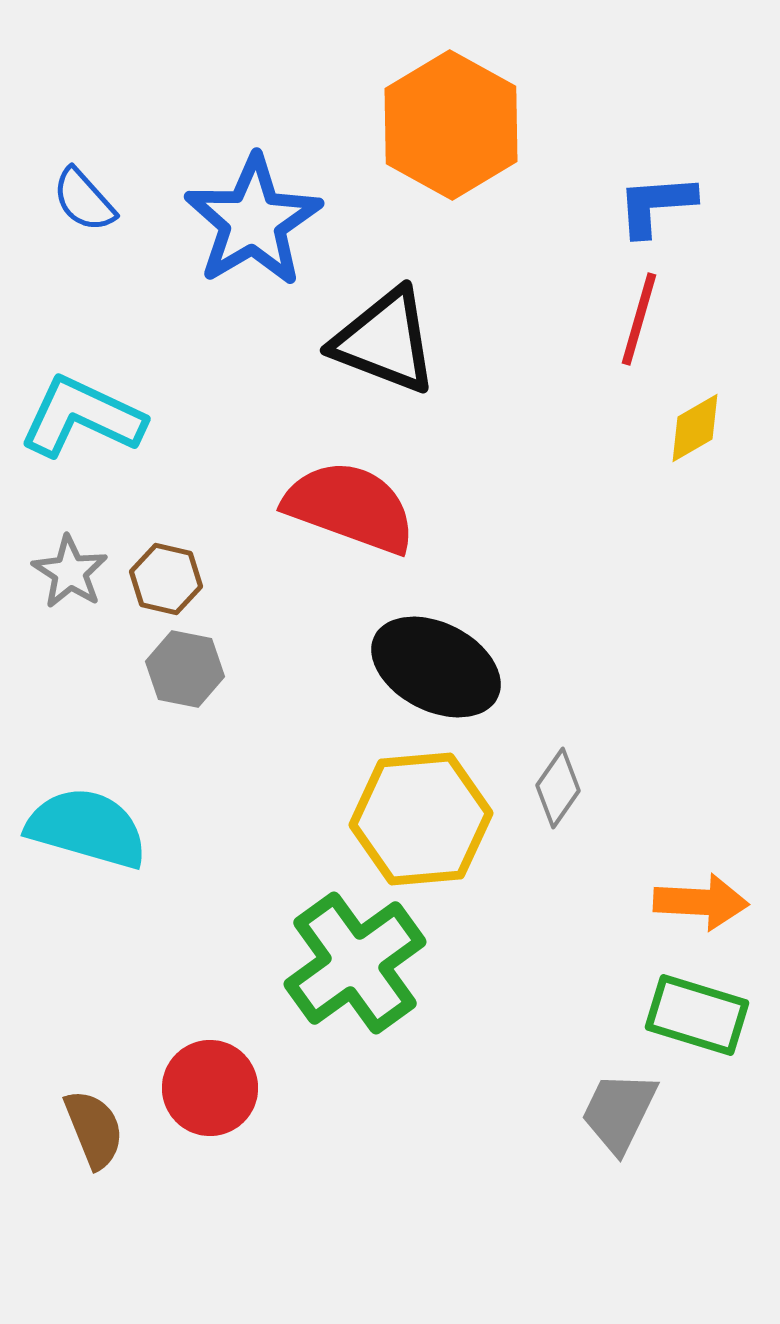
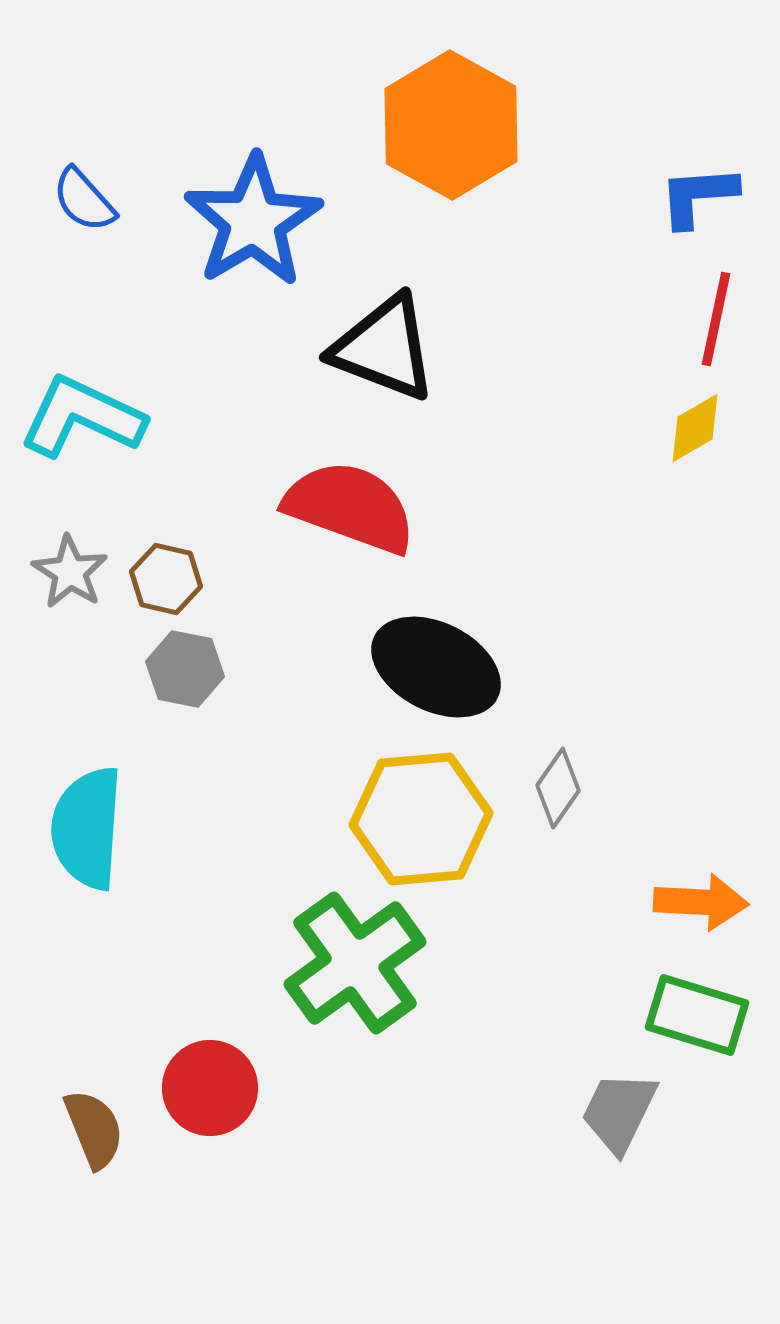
blue L-shape: moved 42 px right, 9 px up
red line: moved 77 px right; rotated 4 degrees counterclockwise
black triangle: moved 1 px left, 7 px down
cyan semicircle: rotated 102 degrees counterclockwise
